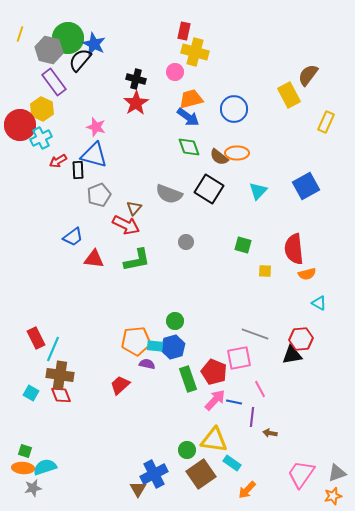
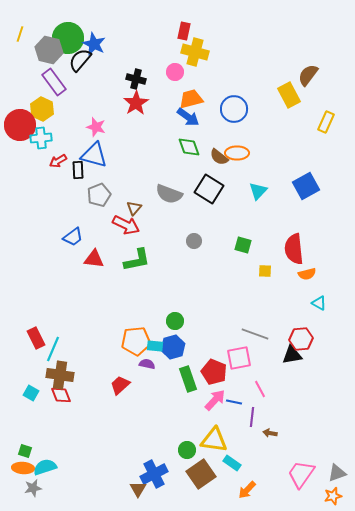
cyan cross at (41, 138): rotated 20 degrees clockwise
gray circle at (186, 242): moved 8 px right, 1 px up
